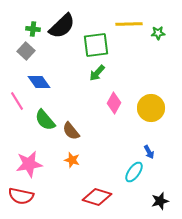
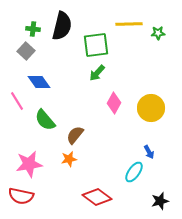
black semicircle: rotated 32 degrees counterclockwise
brown semicircle: moved 4 px right, 4 px down; rotated 78 degrees clockwise
orange star: moved 3 px left, 1 px up; rotated 28 degrees counterclockwise
red diamond: rotated 20 degrees clockwise
